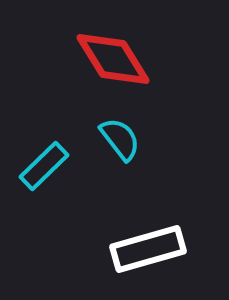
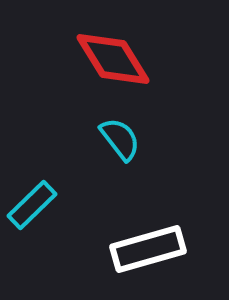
cyan rectangle: moved 12 px left, 39 px down
